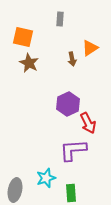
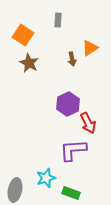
gray rectangle: moved 2 px left, 1 px down
orange square: moved 2 px up; rotated 20 degrees clockwise
green rectangle: rotated 66 degrees counterclockwise
